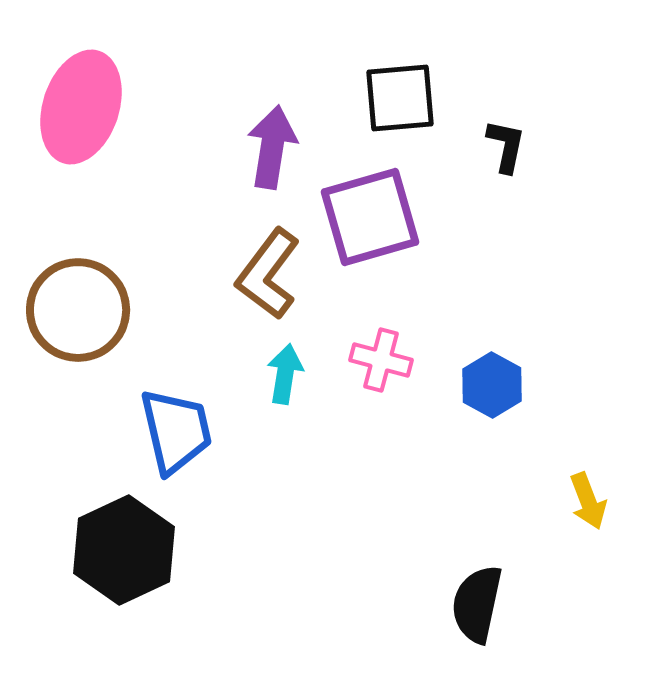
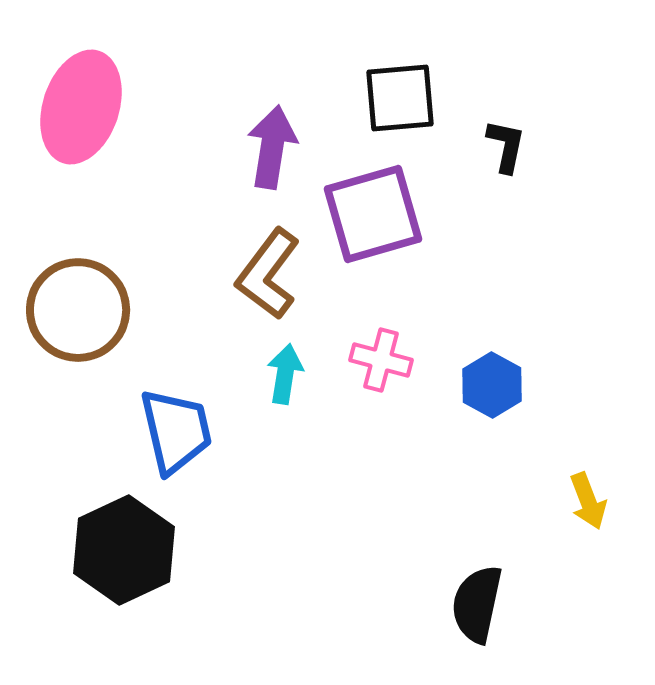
purple square: moved 3 px right, 3 px up
